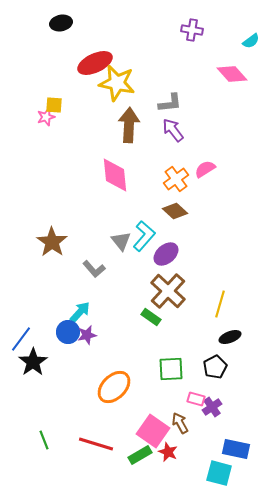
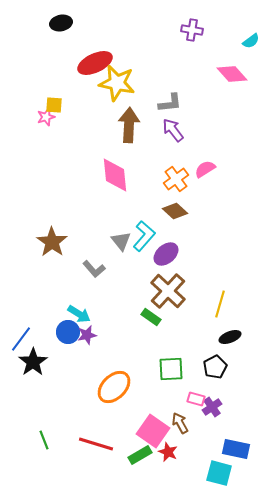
cyan arrow at (80, 312): moved 1 px left, 2 px down; rotated 80 degrees clockwise
